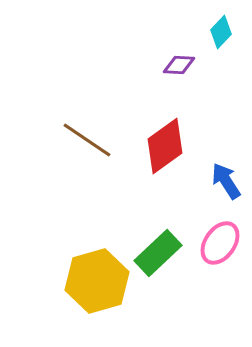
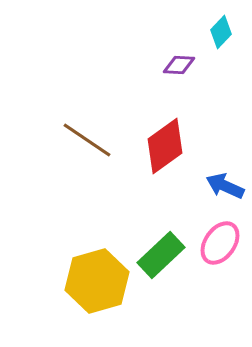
blue arrow: moved 1 px left, 5 px down; rotated 33 degrees counterclockwise
green rectangle: moved 3 px right, 2 px down
